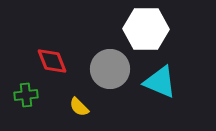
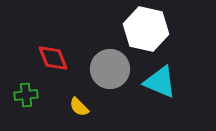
white hexagon: rotated 12 degrees clockwise
red diamond: moved 1 px right, 3 px up
